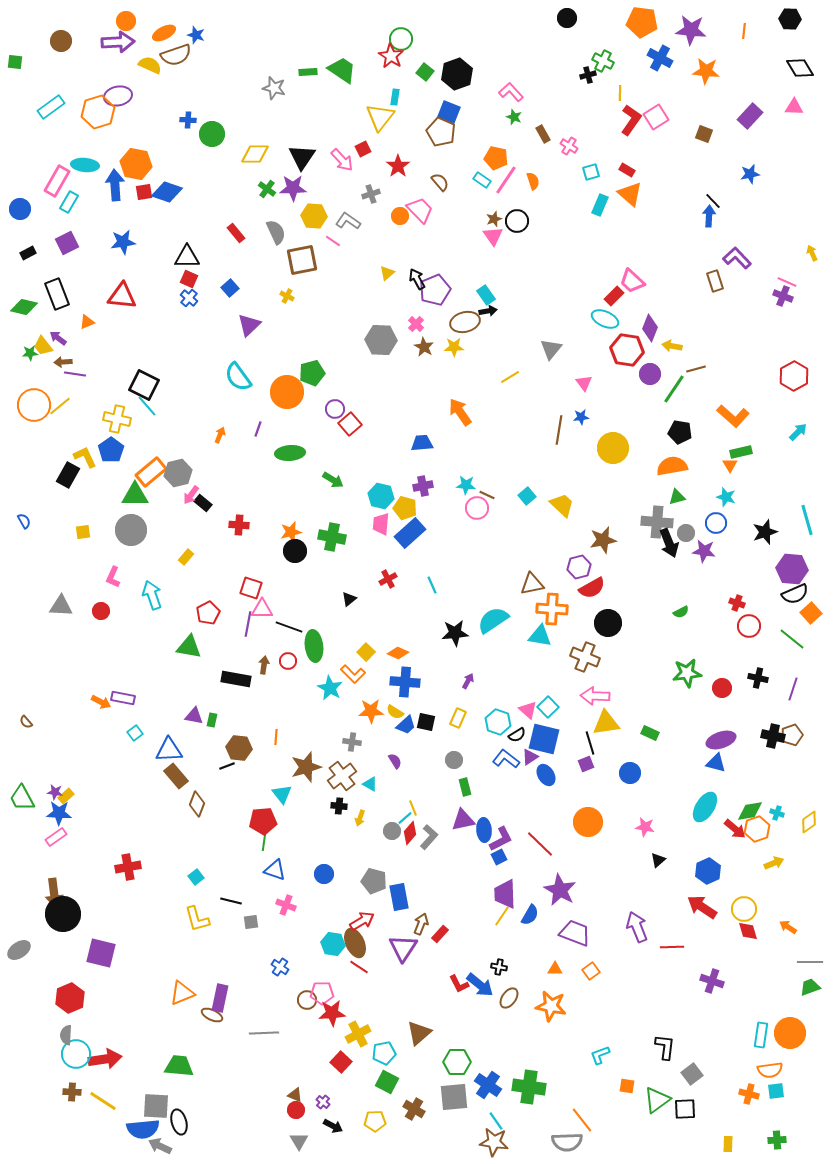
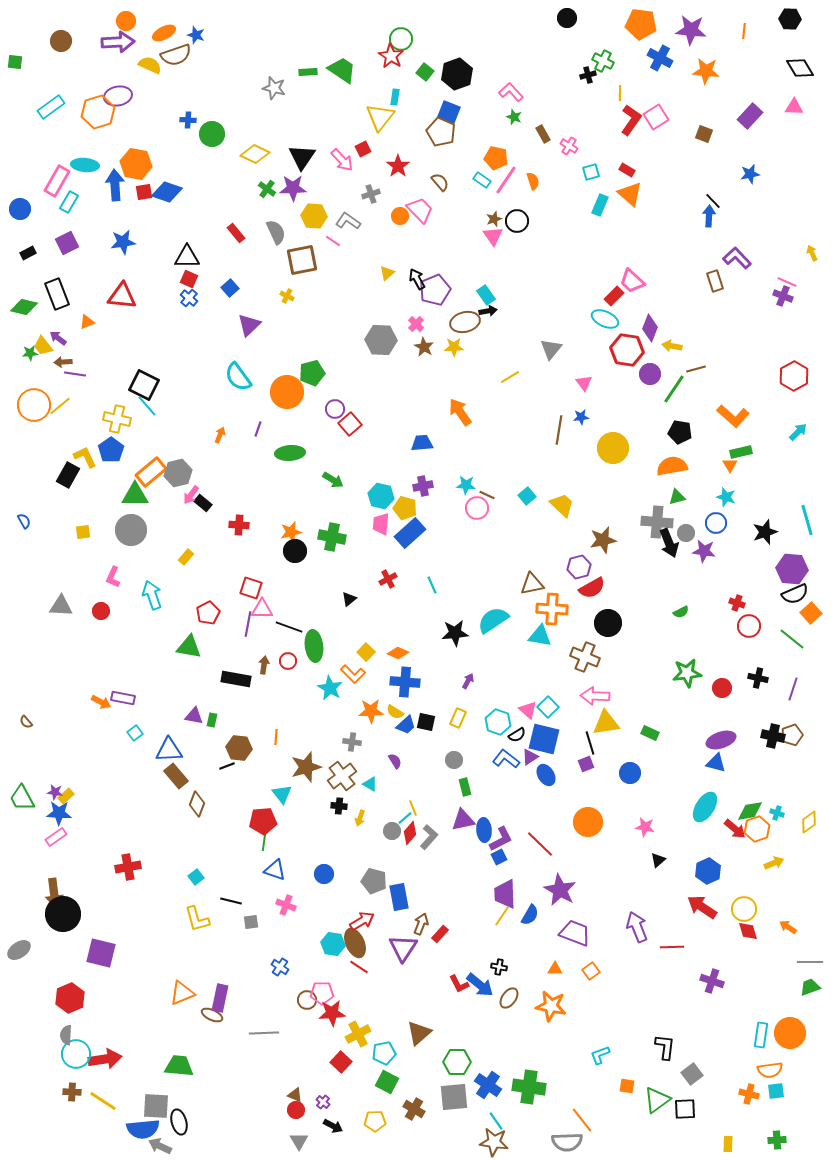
orange pentagon at (642, 22): moved 1 px left, 2 px down
yellow diamond at (255, 154): rotated 24 degrees clockwise
